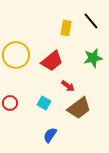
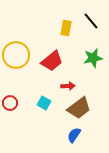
red arrow: rotated 40 degrees counterclockwise
blue semicircle: moved 24 px right
